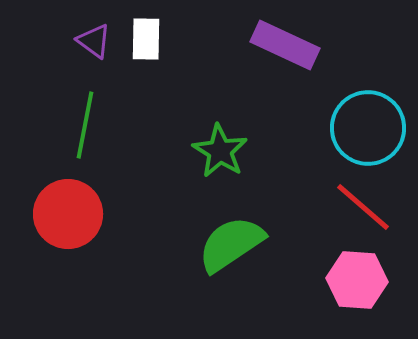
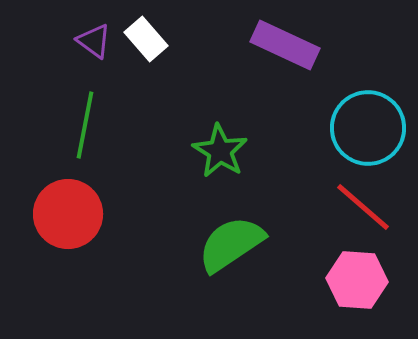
white rectangle: rotated 42 degrees counterclockwise
